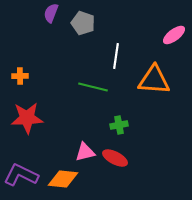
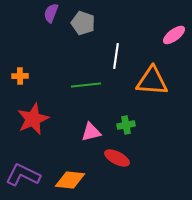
orange triangle: moved 2 px left, 1 px down
green line: moved 7 px left, 2 px up; rotated 20 degrees counterclockwise
red star: moved 6 px right, 1 px down; rotated 20 degrees counterclockwise
green cross: moved 7 px right
pink triangle: moved 6 px right, 20 px up
red ellipse: moved 2 px right
purple L-shape: moved 2 px right
orange diamond: moved 7 px right, 1 px down
